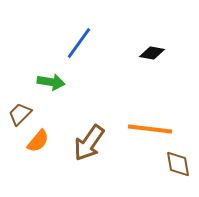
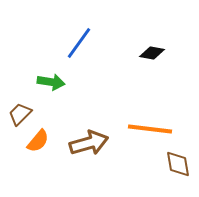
brown arrow: rotated 141 degrees counterclockwise
